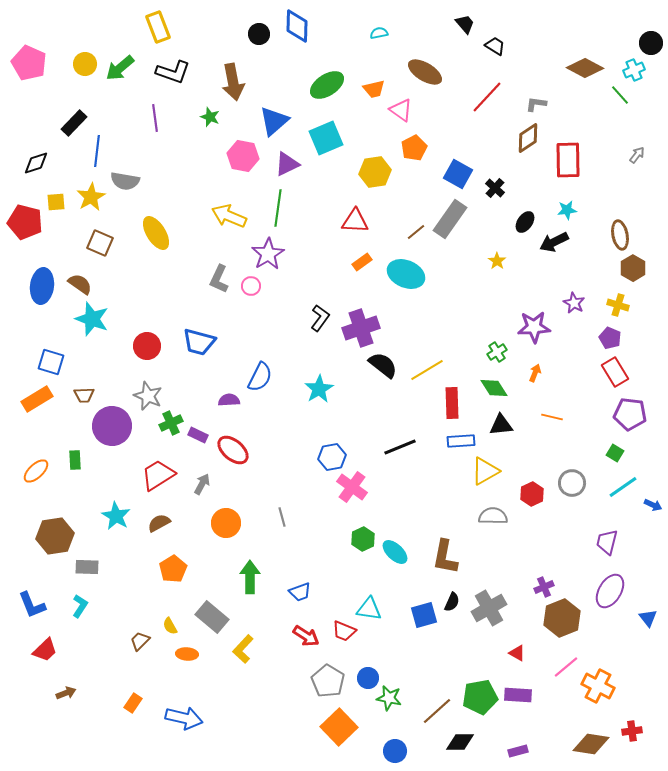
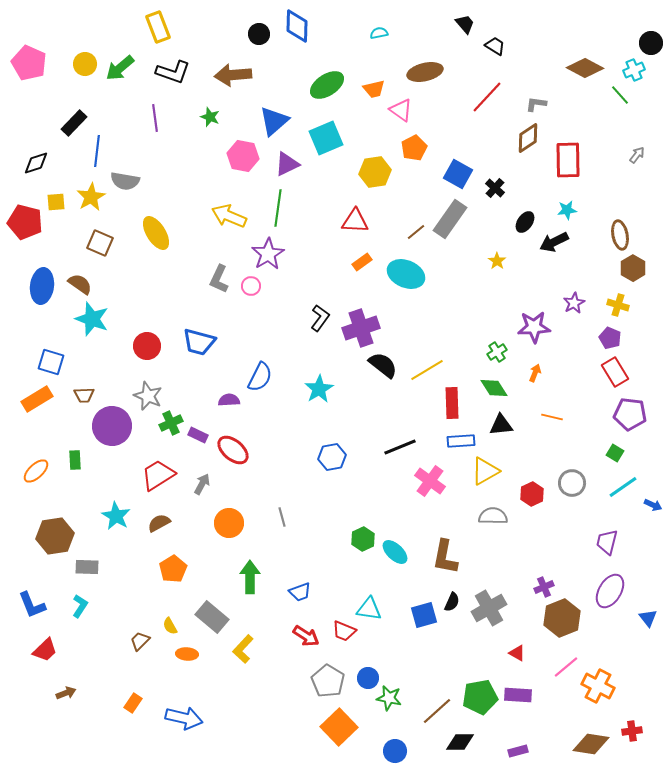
brown ellipse at (425, 72): rotated 44 degrees counterclockwise
brown arrow at (233, 82): moved 7 px up; rotated 96 degrees clockwise
purple star at (574, 303): rotated 15 degrees clockwise
pink cross at (352, 487): moved 78 px right, 6 px up
orange circle at (226, 523): moved 3 px right
